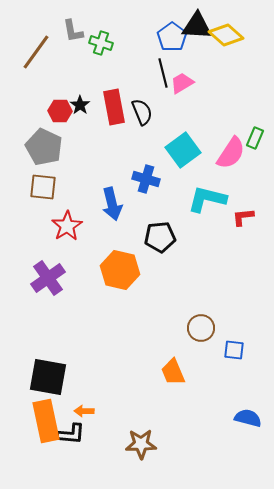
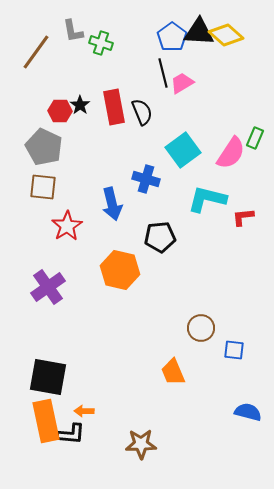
black triangle: moved 2 px right, 6 px down
purple cross: moved 9 px down
blue semicircle: moved 6 px up
